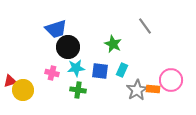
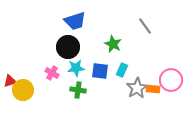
blue trapezoid: moved 19 px right, 8 px up
pink cross: rotated 16 degrees clockwise
gray star: moved 2 px up
